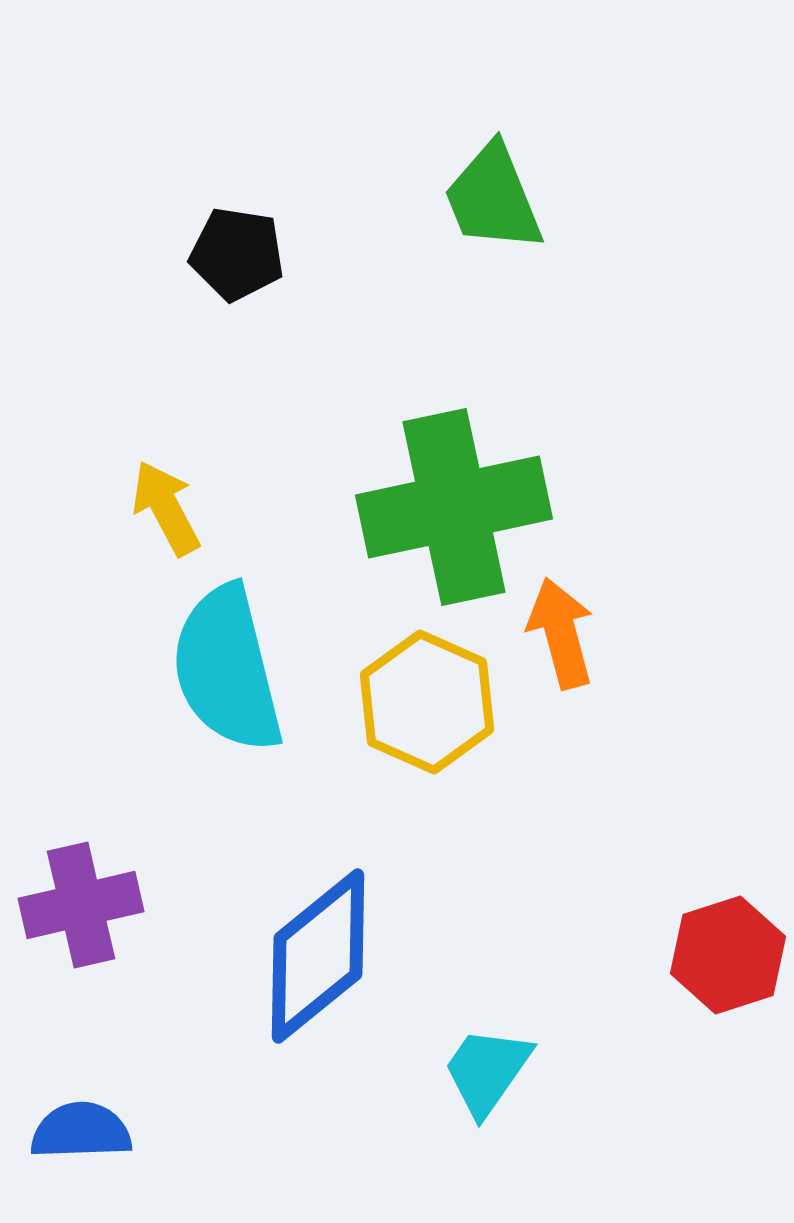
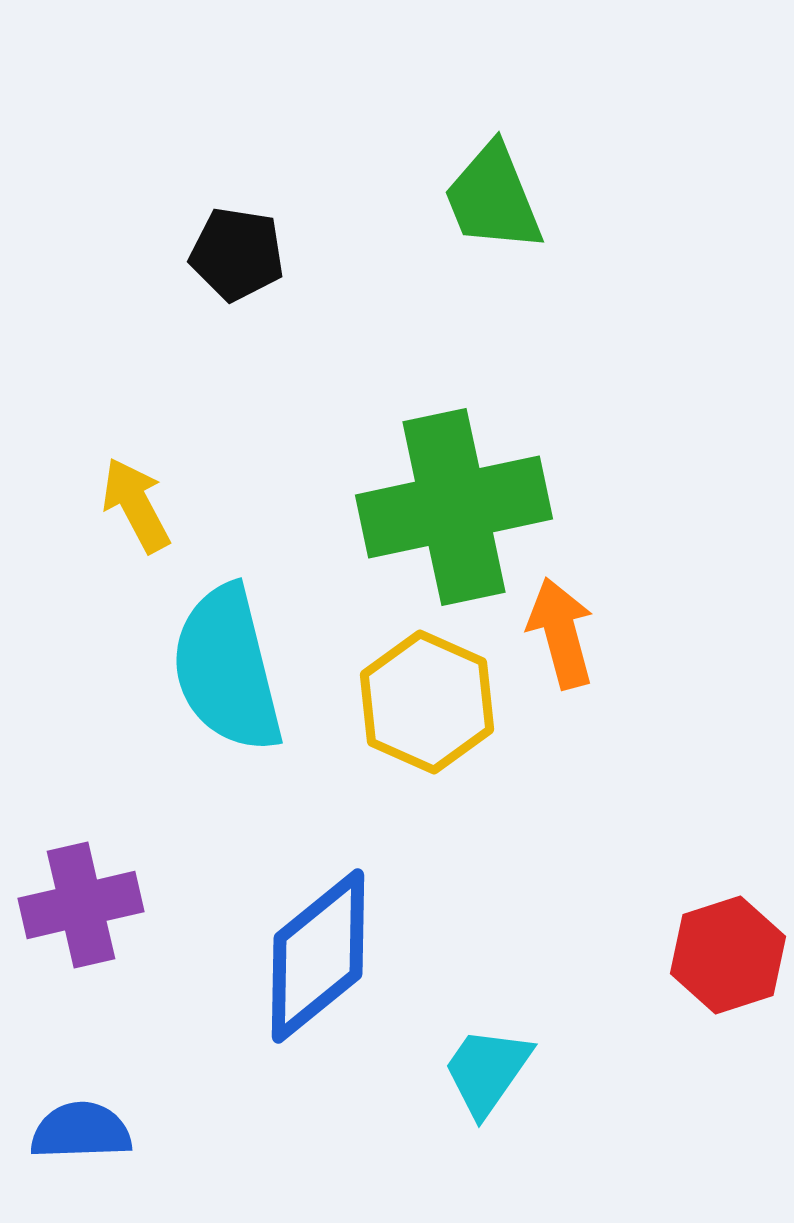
yellow arrow: moved 30 px left, 3 px up
